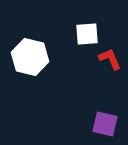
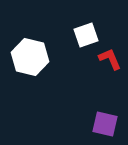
white square: moved 1 px left, 1 px down; rotated 15 degrees counterclockwise
